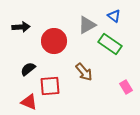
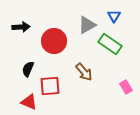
blue triangle: rotated 24 degrees clockwise
black semicircle: rotated 28 degrees counterclockwise
